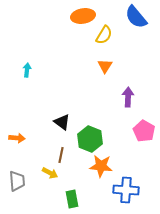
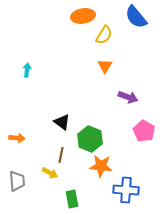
purple arrow: rotated 108 degrees clockwise
